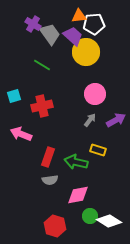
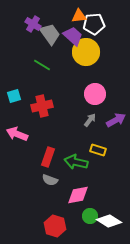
pink arrow: moved 4 px left
gray semicircle: rotated 28 degrees clockwise
